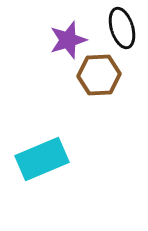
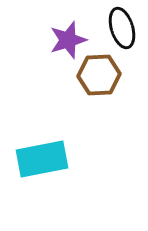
cyan rectangle: rotated 12 degrees clockwise
